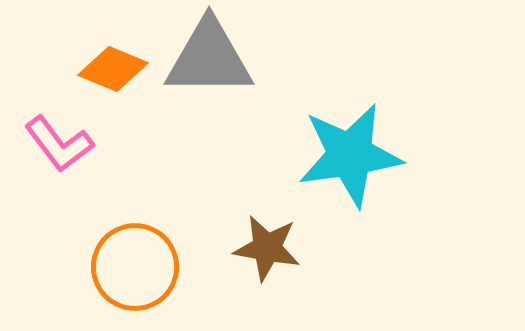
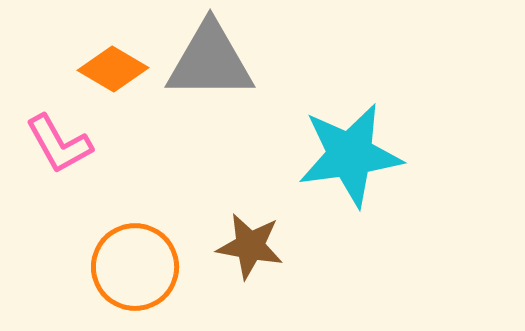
gray triangle: moved 1 px right, 3 px down
orange diamond: rotated 8 degrees clockwise
pink L-shape: rotated 8 degrees clockwise
brown star: moved 17 px left, 2 px up
